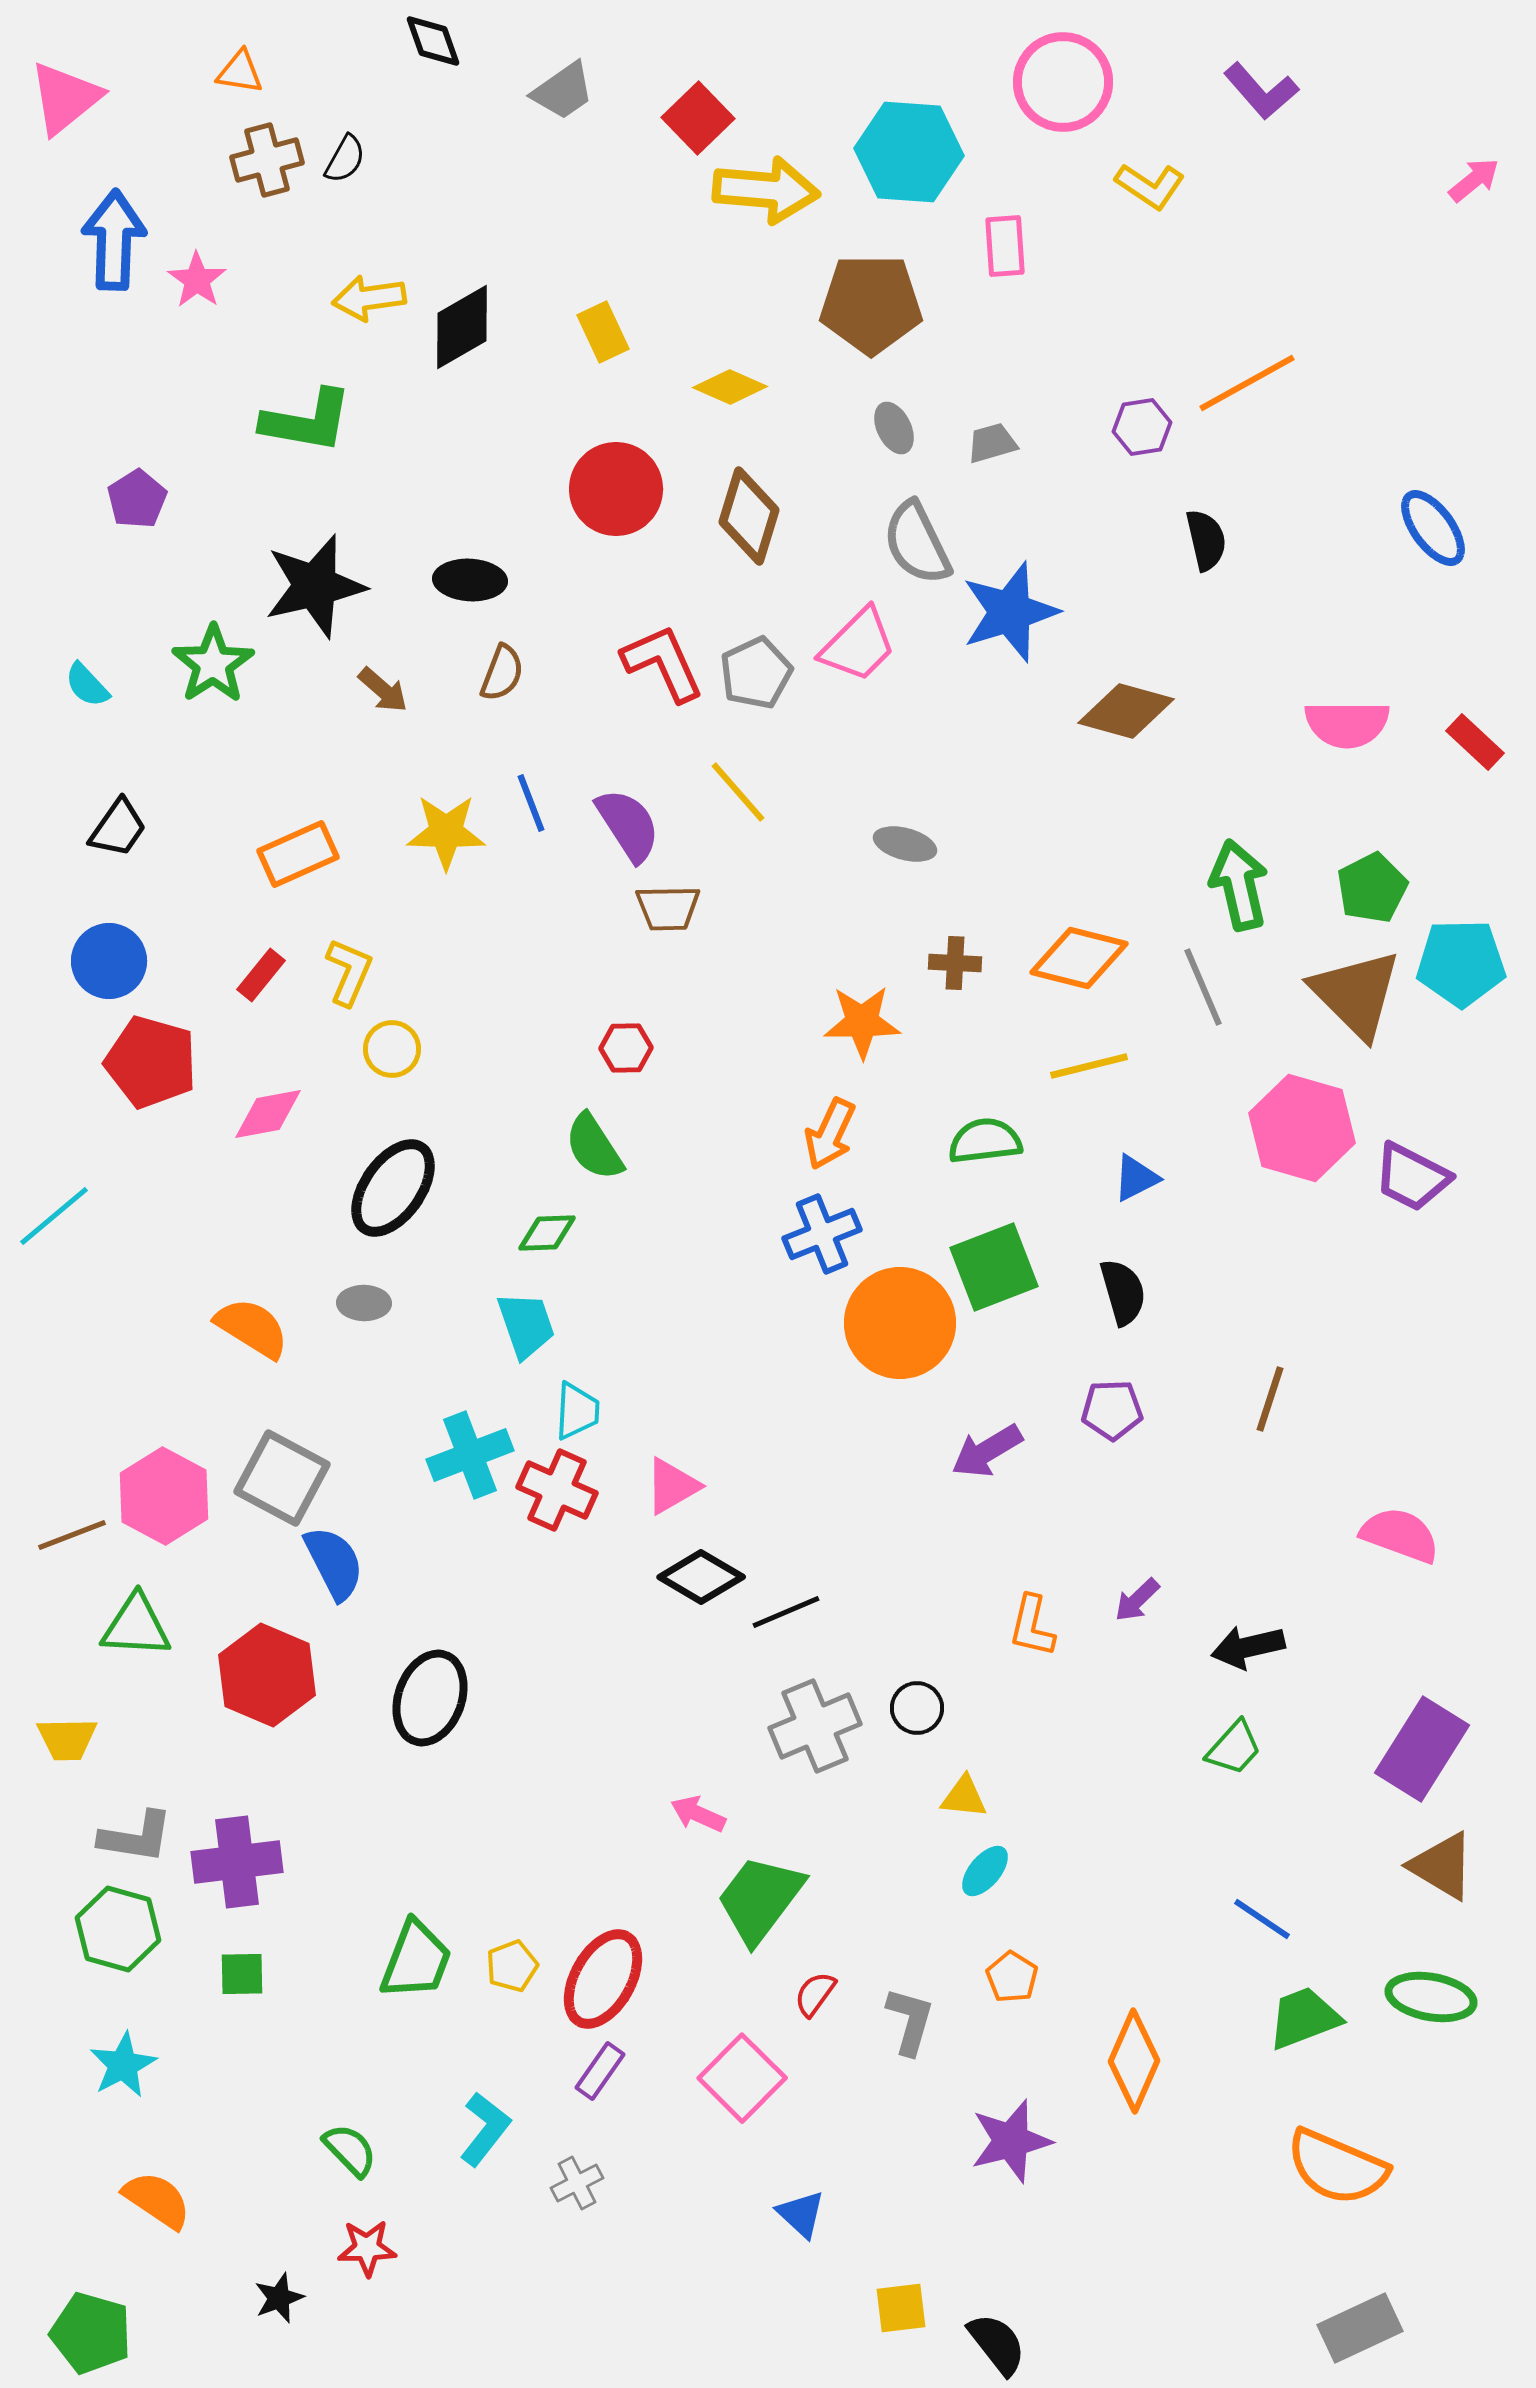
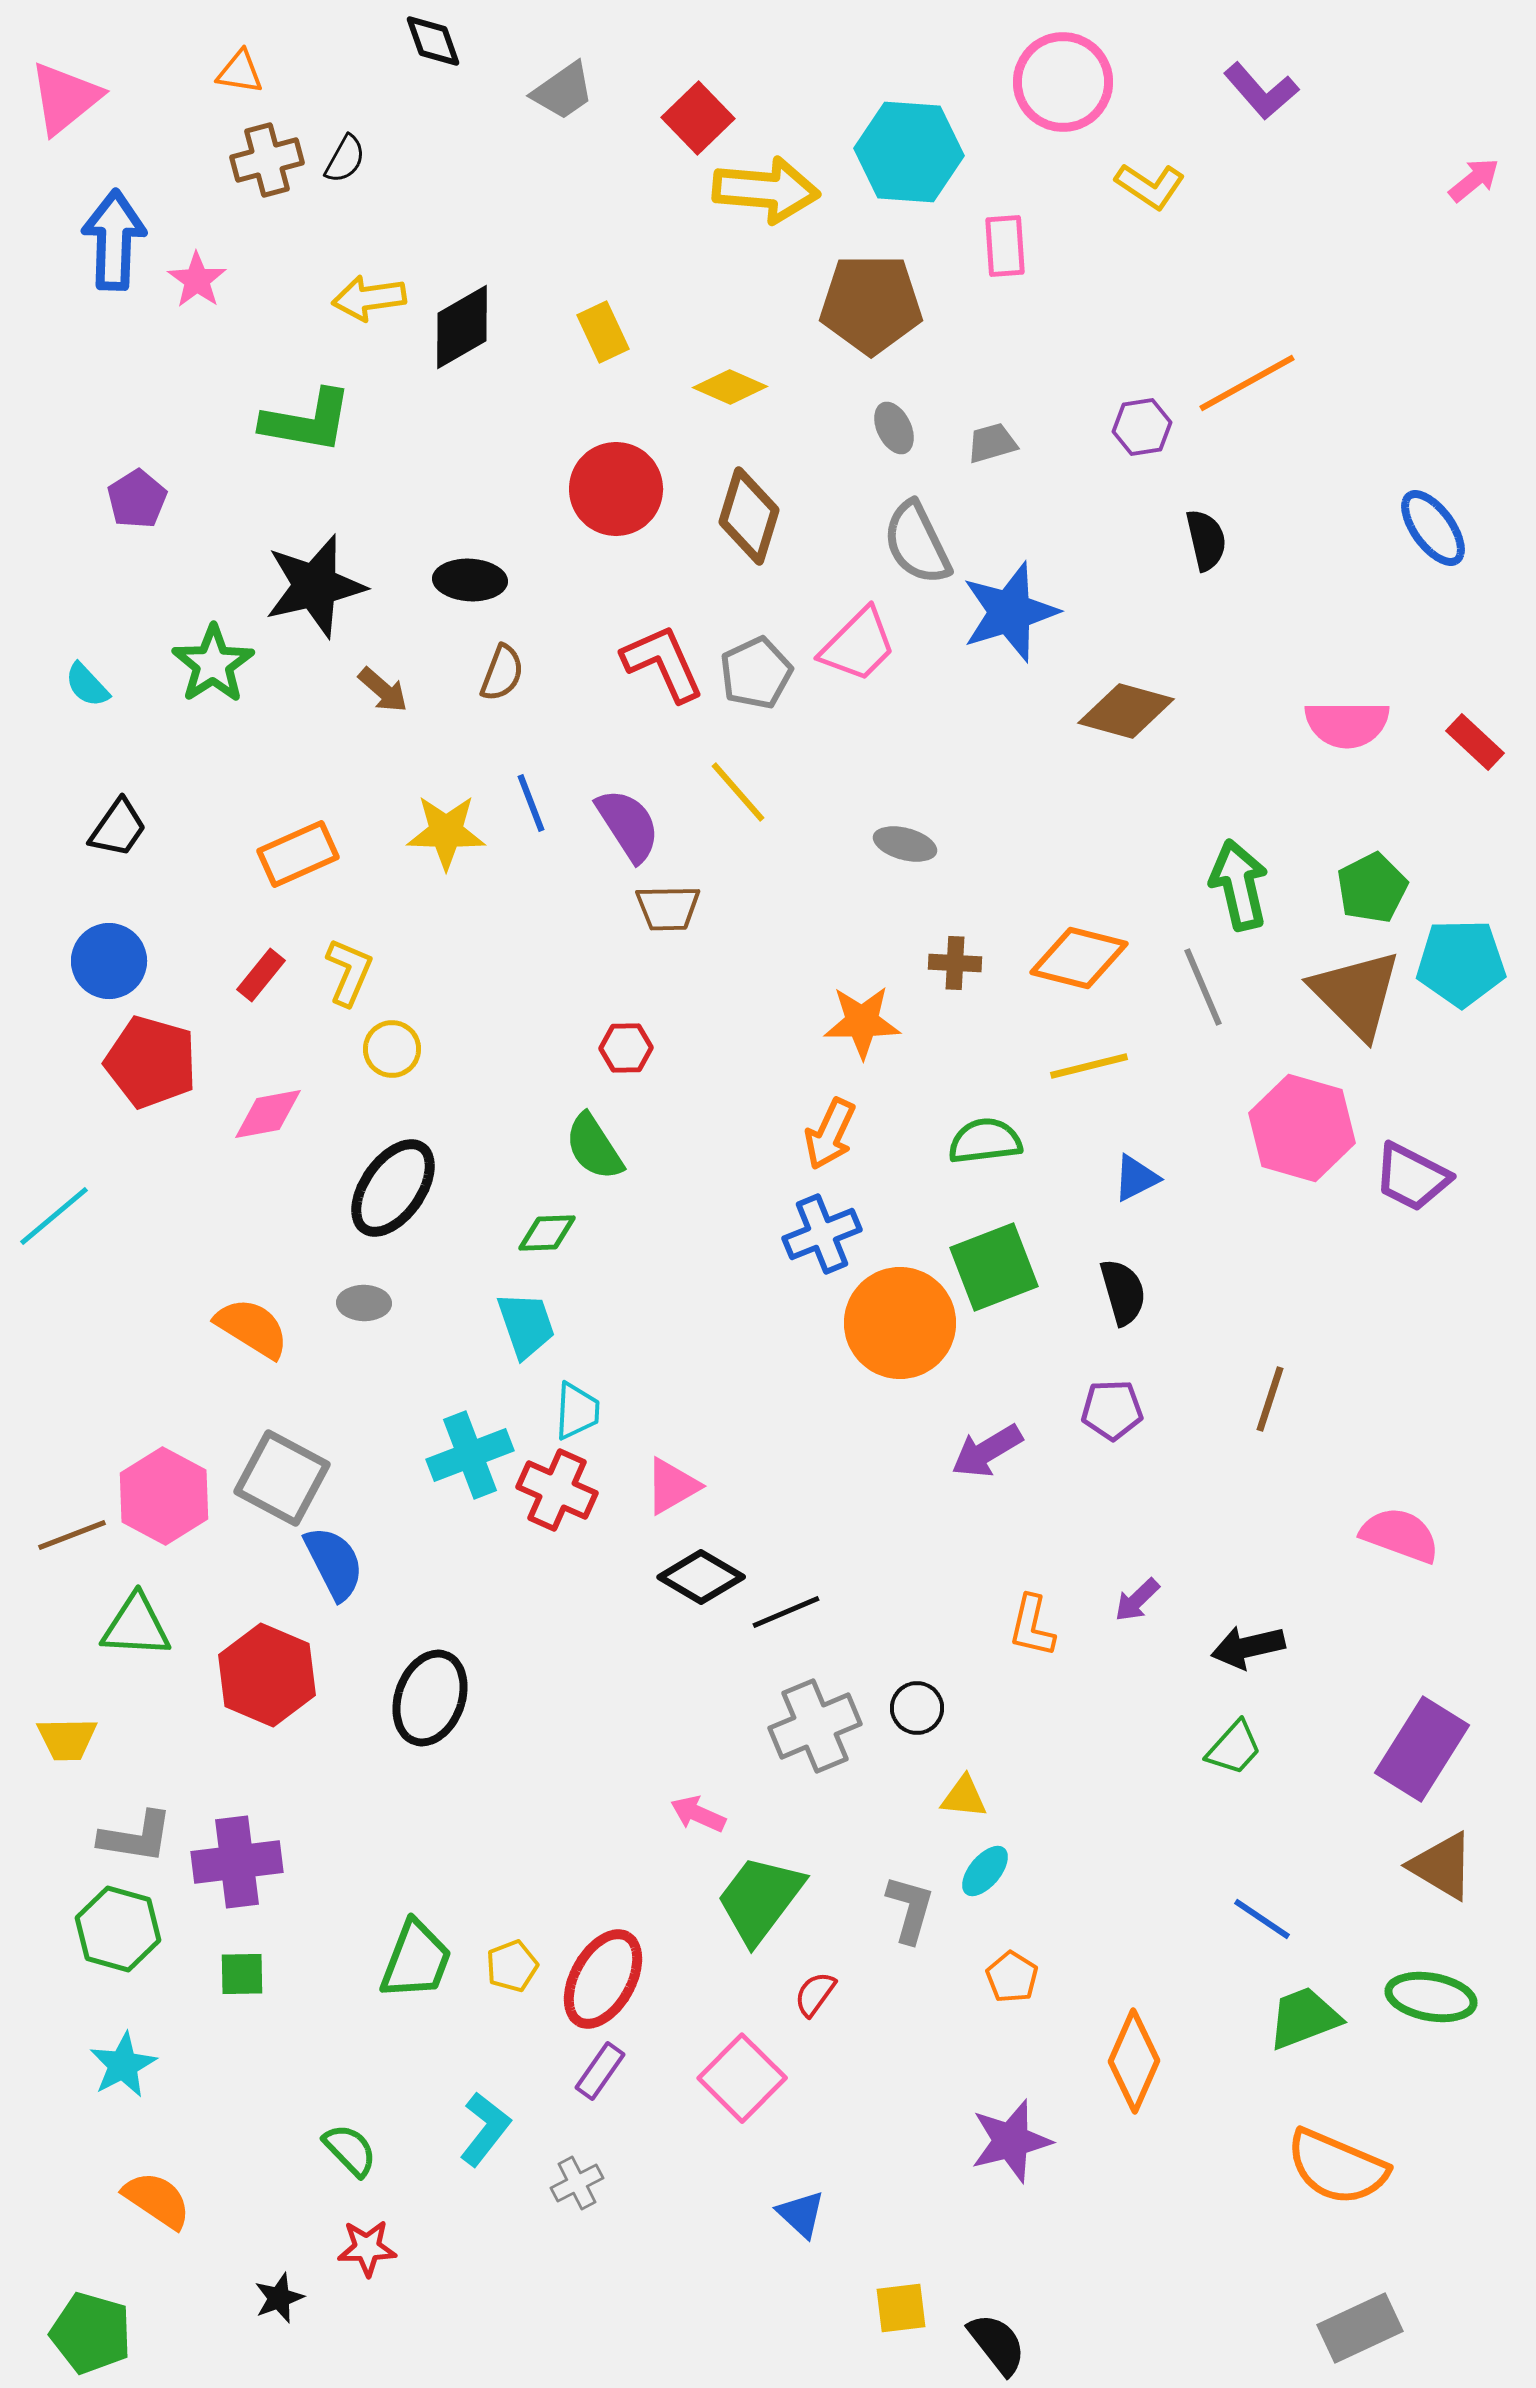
gray L-shape at (910, 2021): moved 112 px up
